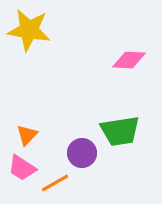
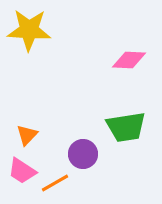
yellow star: rotated 6 degrees counterclockwise
green trapezoid: moved 6 px right, 4 px up
purple circle: moved 1 px right, 1 px down
pink trapezoid: moved 3 px down
